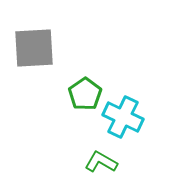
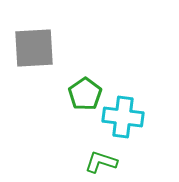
cyan cross: rotated 18 degrees counterclockwise
green L-shape: rotated 12 degrees counterclockwise
